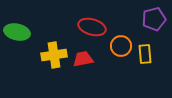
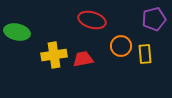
red ellipse: moved 7 px up
